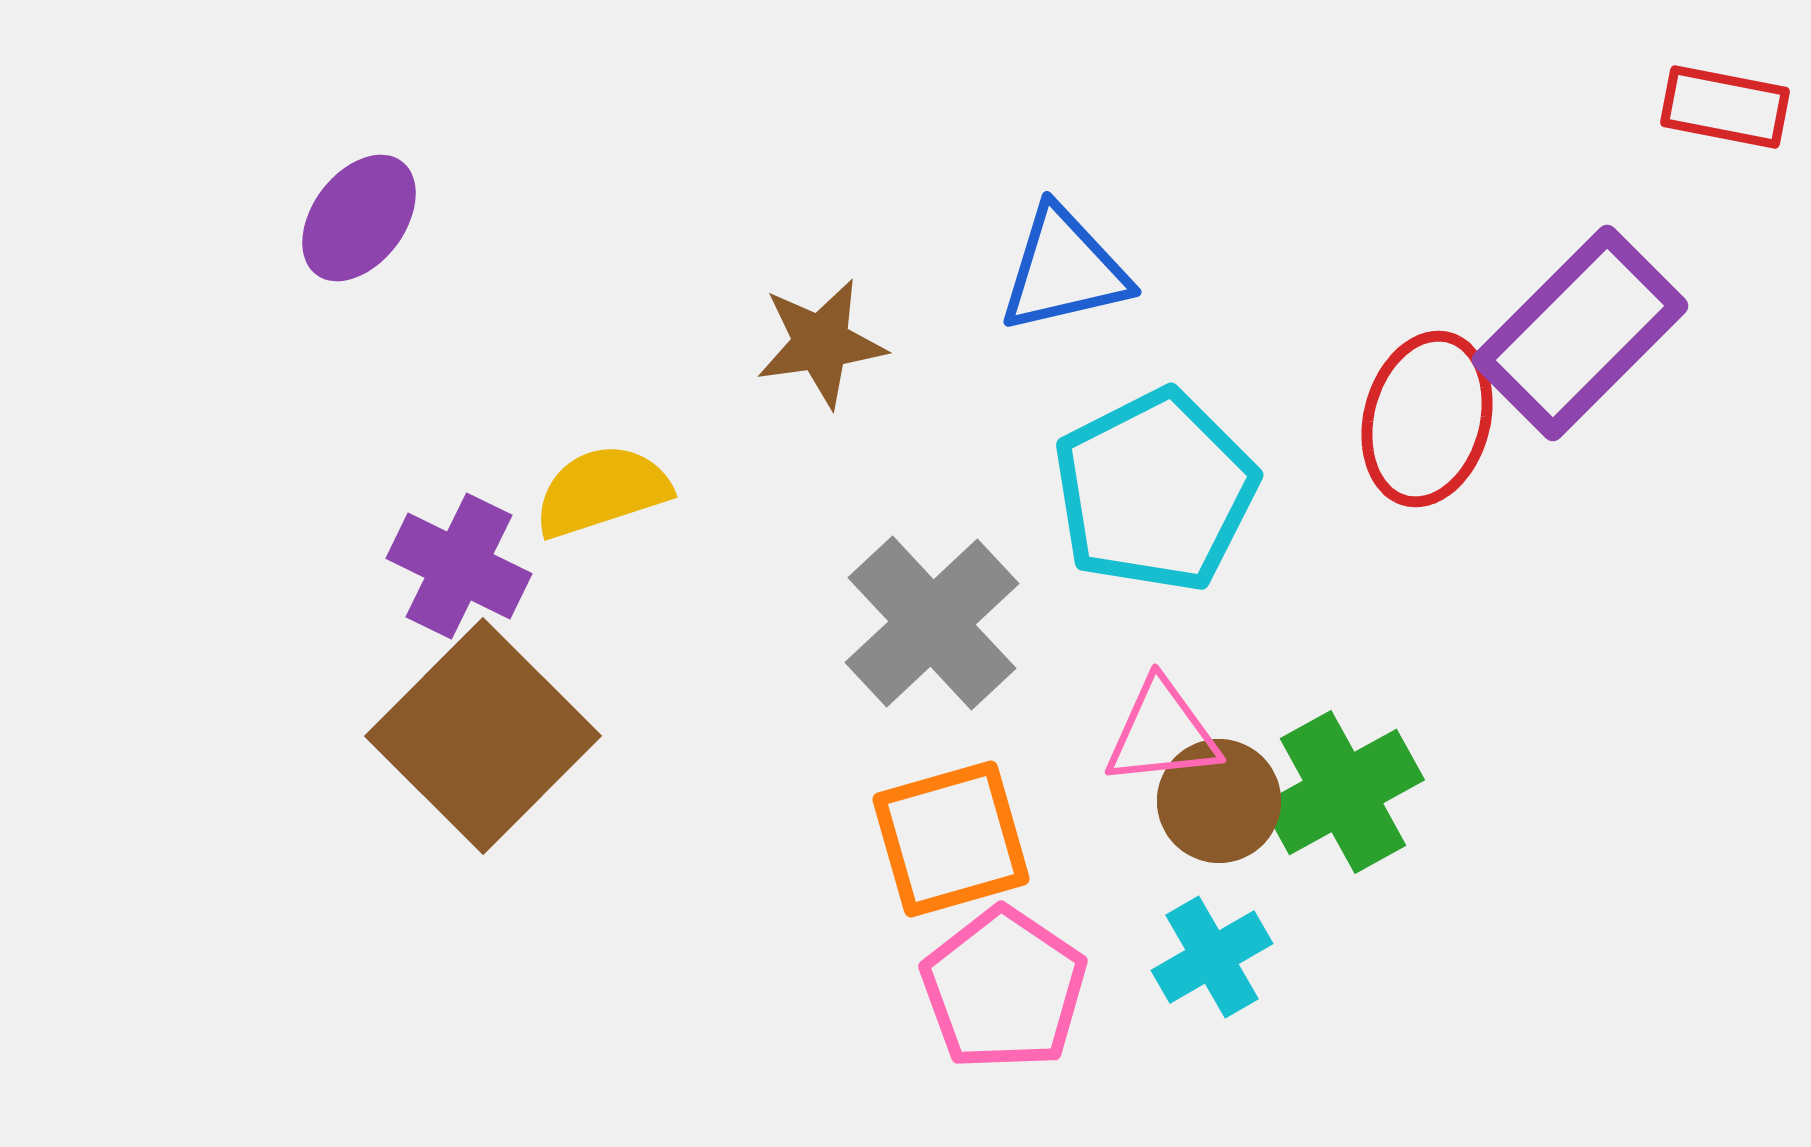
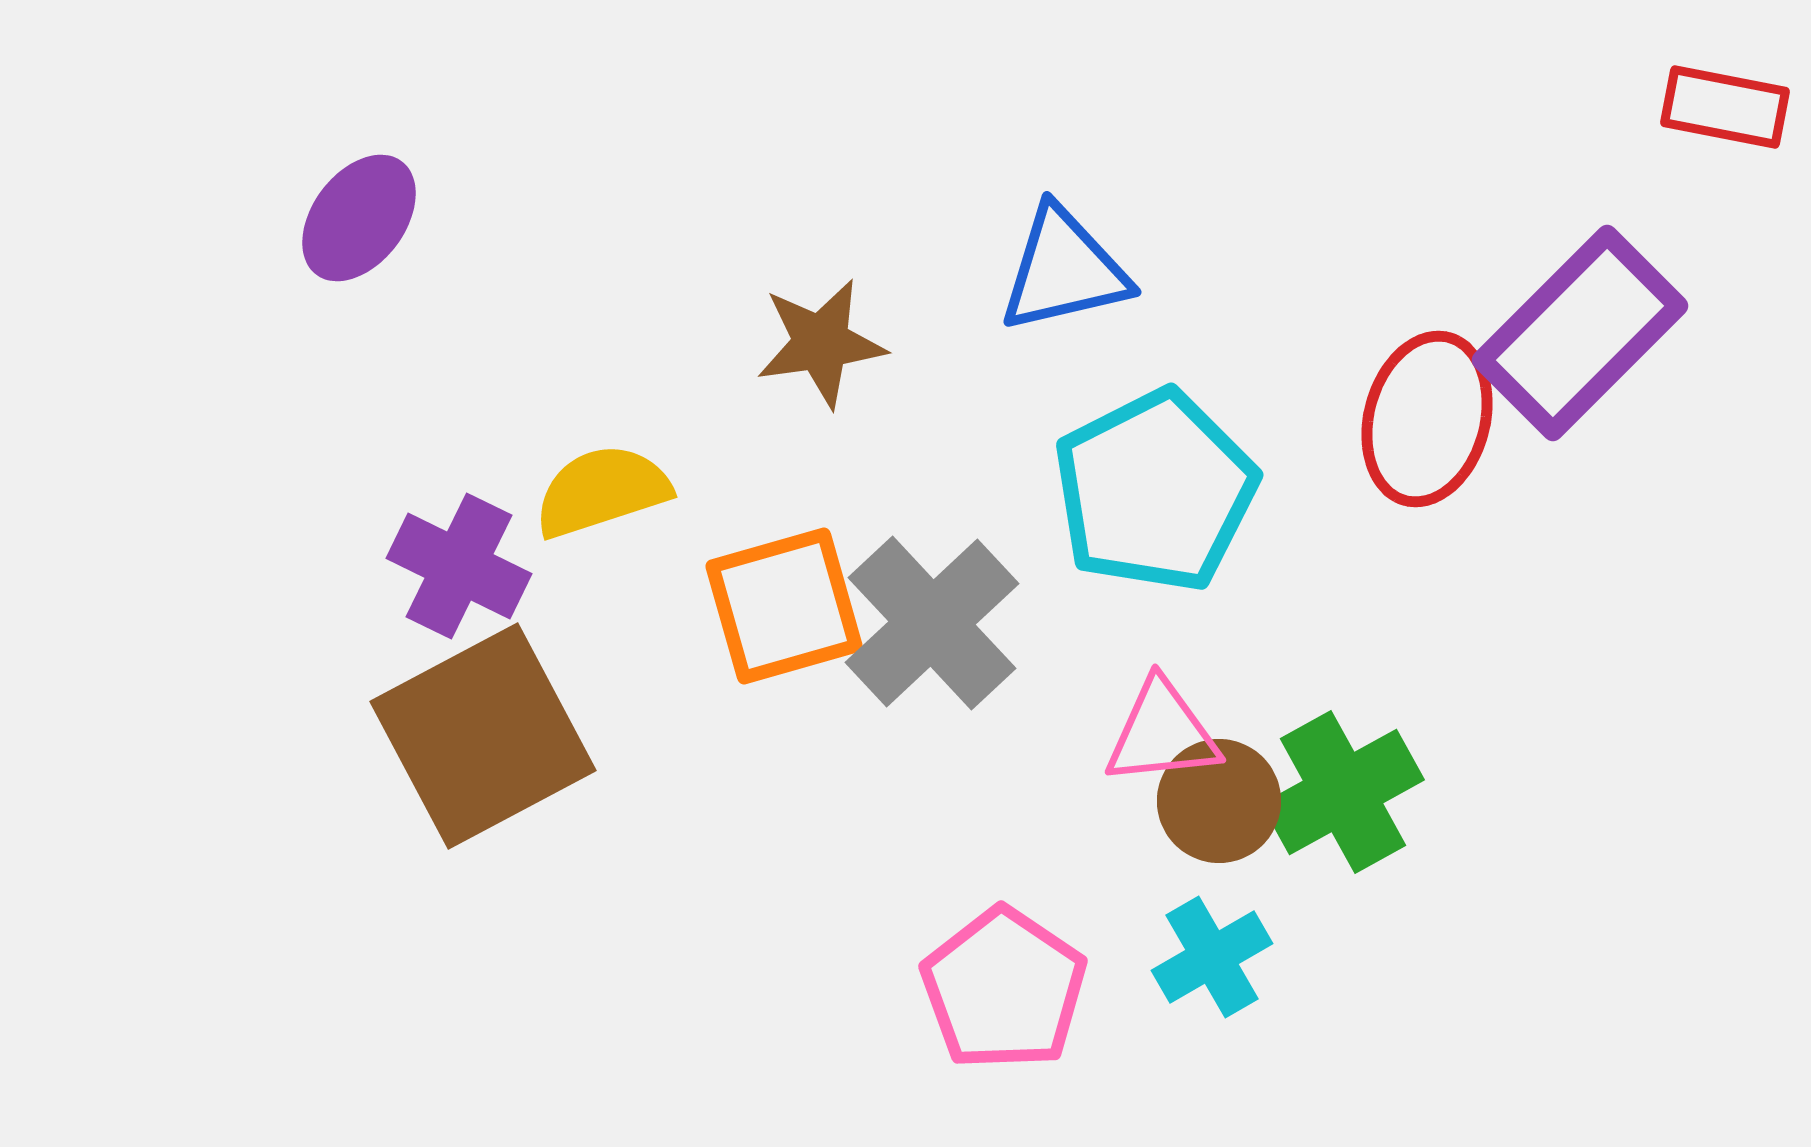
brown square: rotated 17 degrees clockwise
orange square: moved 167 px left, 233 px up
